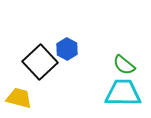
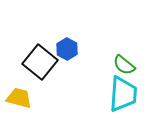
black square: rotated 8 degrees counterclockwise
cyan trapezoid: moved 1 px down; rotated 93 degrees clockwise
